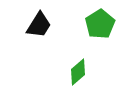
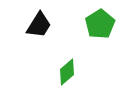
green diamond: moved 11 px left
